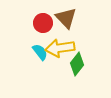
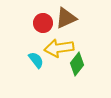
brown triangle: rotated 50 degrees clockwise
yellow arrow: moved 1 px left
cyan semicircle: moved 4 px left, 8 px down
